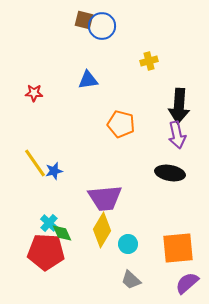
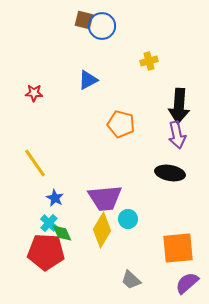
blue triangle: rotated 20 degrees counterclockwise
blue star: moved 1 px right, 27 px down; rotated 30 degrees counterclockwise
cyan circle: moved 25 px up
